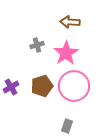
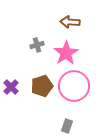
purple cross: rotated 14 degrees counterclockwise
